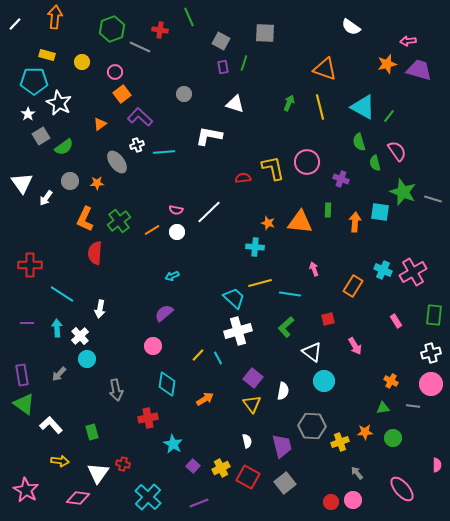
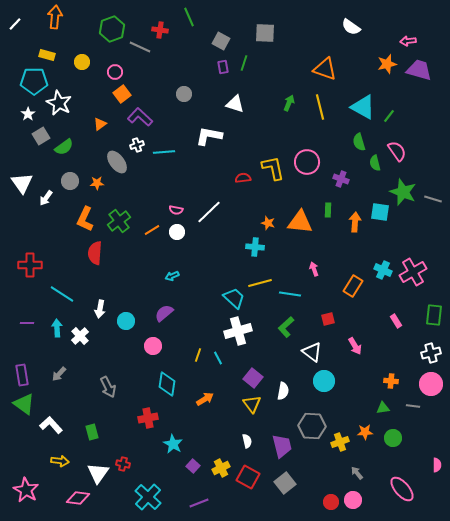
yellow line at (198, 355): rotated 24 degrees counterclockwise
cyan circle at (87, 359): moved 39 px right, 38 px up
orange cross at (391, 381): rotated 24 degrees counterclockwise
gray arrow at (116, 390): moved 8 px left, 3 px up; rotated 15 degrees counterclockwise
